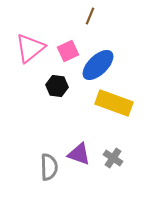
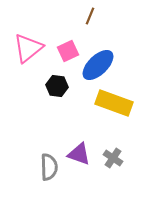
pink triangle: moved 2 px left
